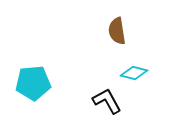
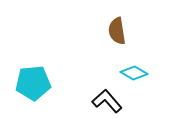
cyan diamond: rotated 16 degrees clockwise
black L-shape: rotated 12 degrees counterclockwise
